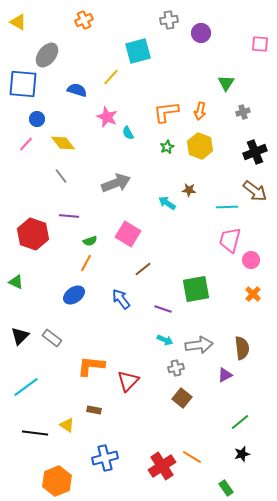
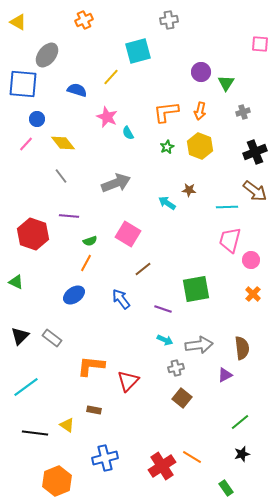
purple circle at (201, 33): moved 39 px down
